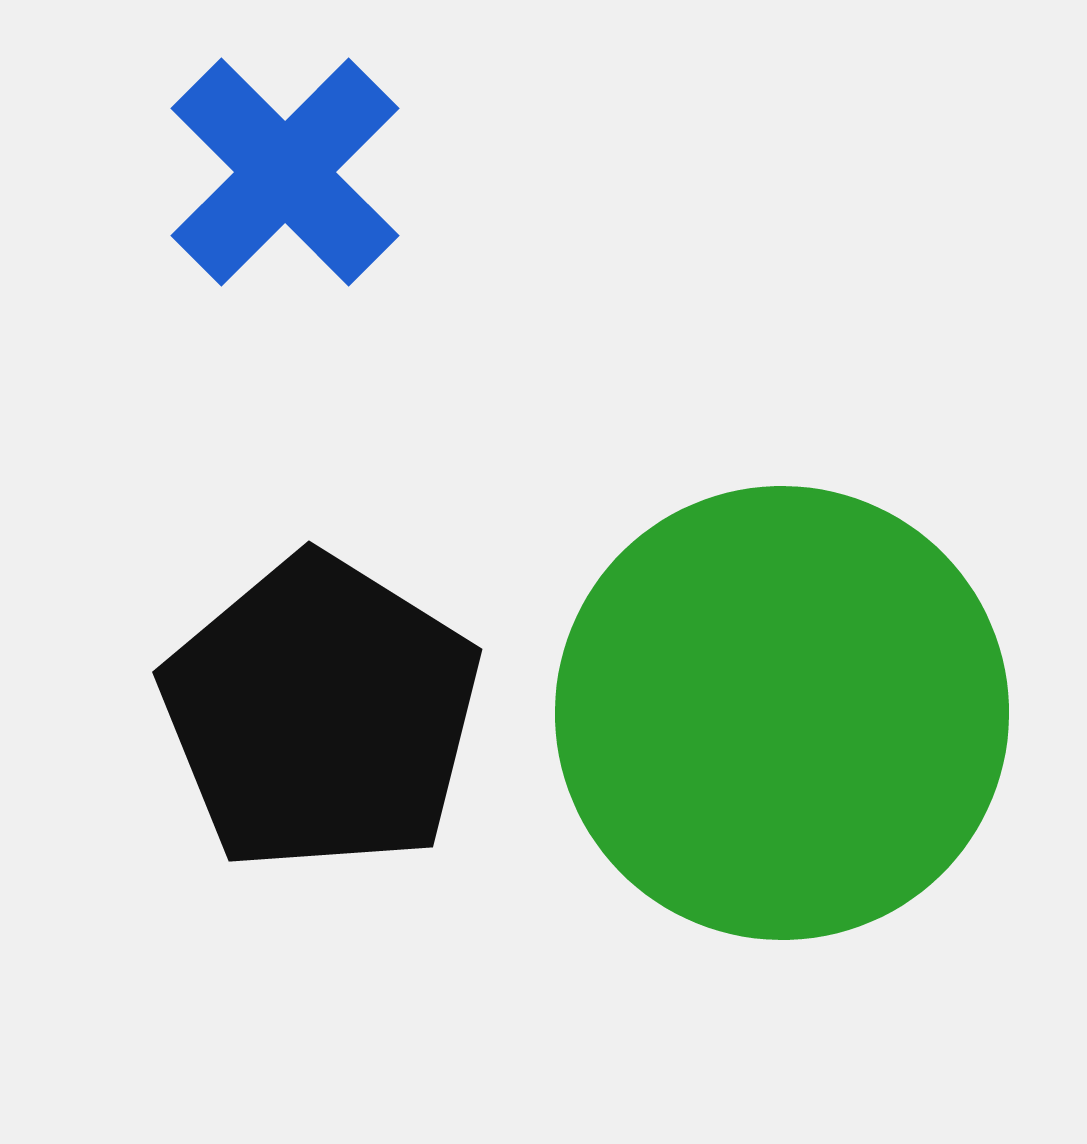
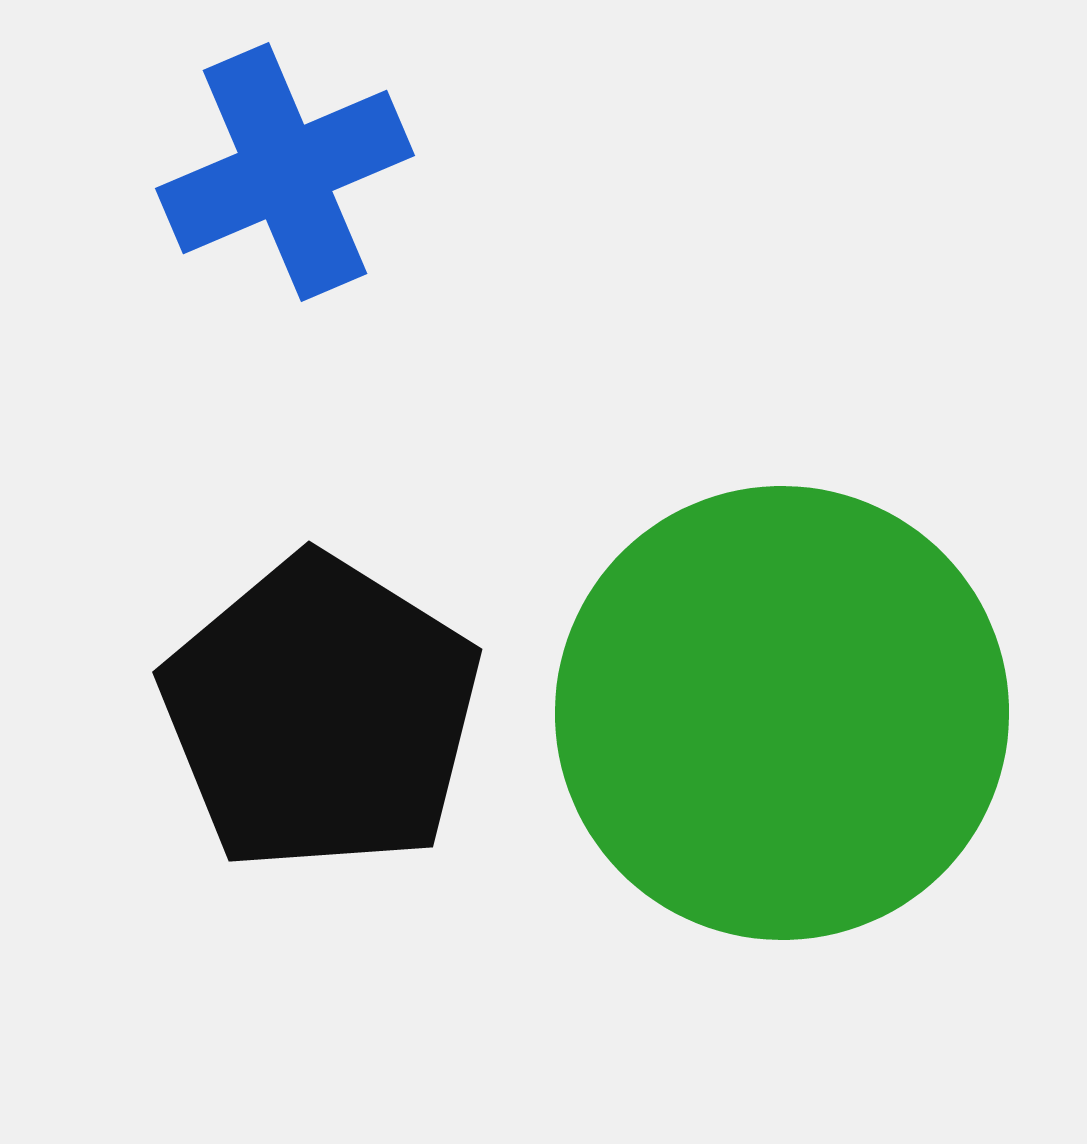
blue cross: rotated 22 degrees clockwise
